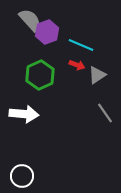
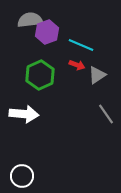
gray semicircle: rotated 55 degrees counterclockwise
gray line: moved 1 px right, 1 px down
